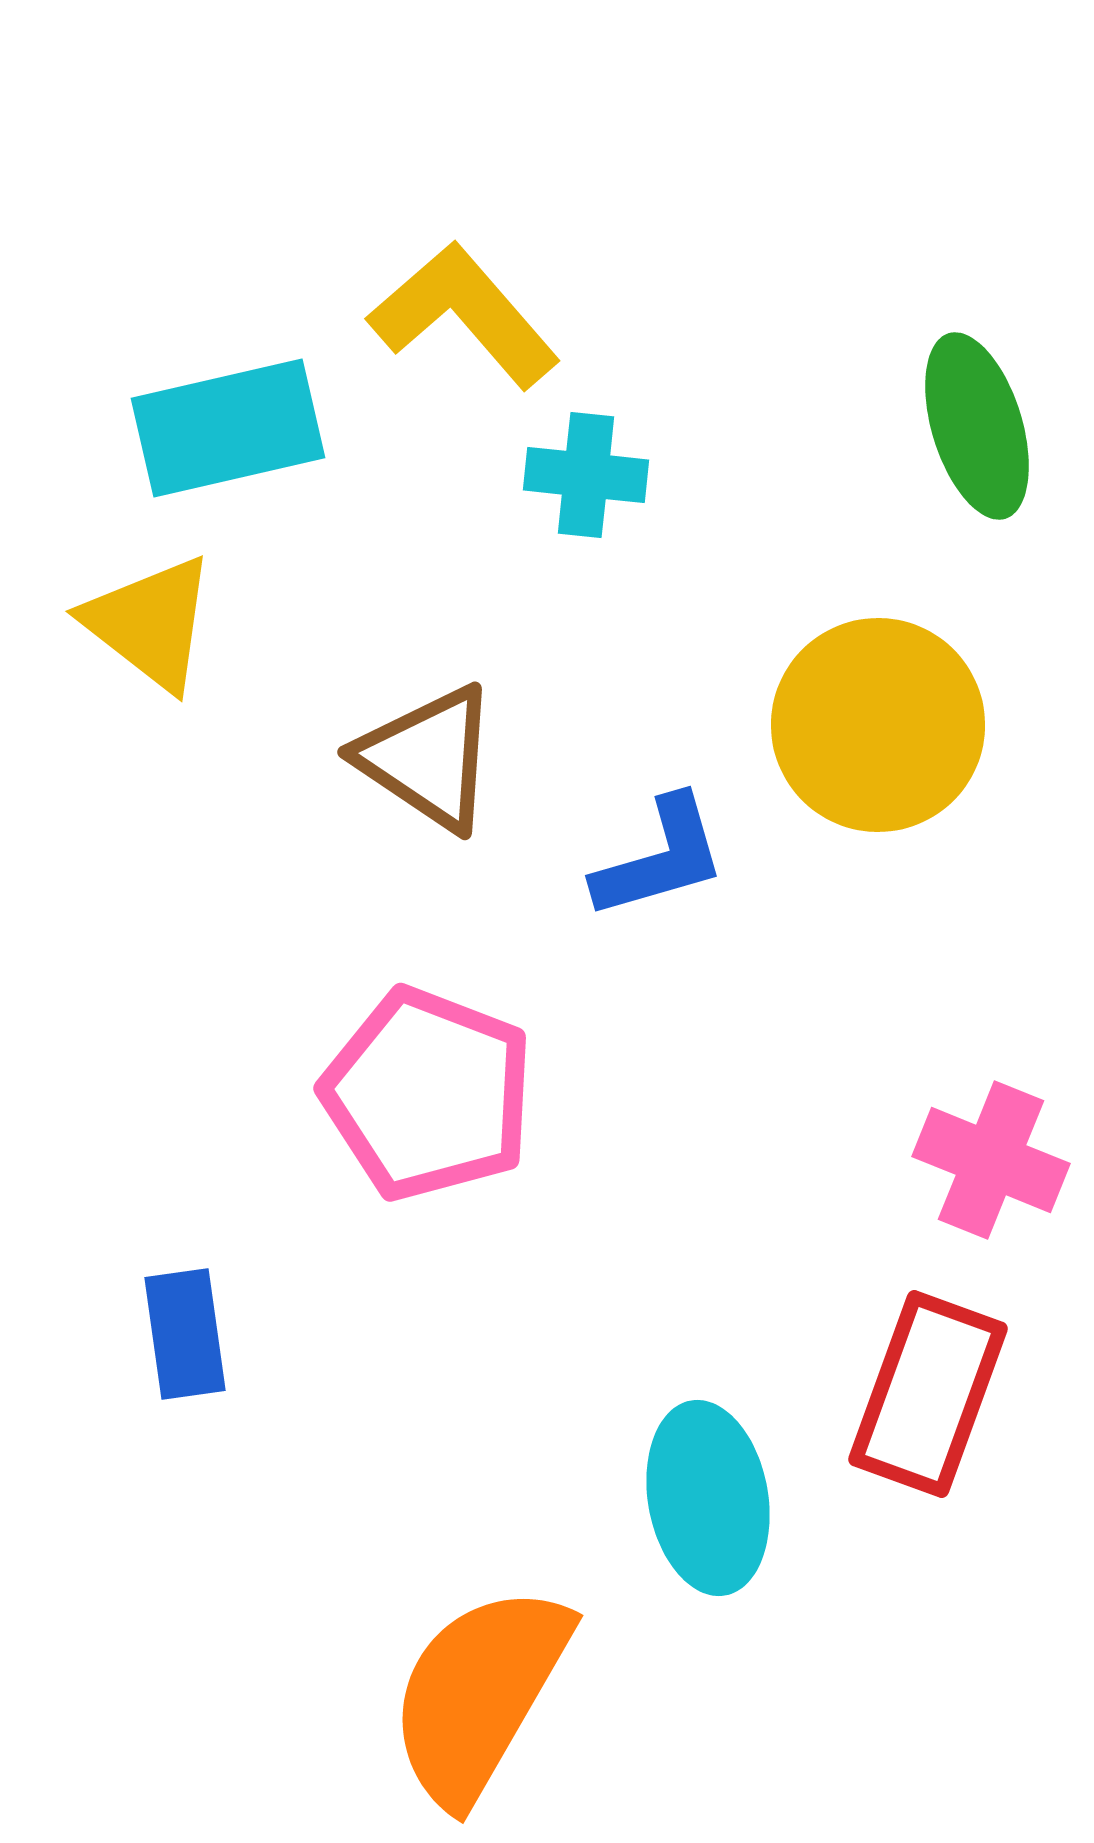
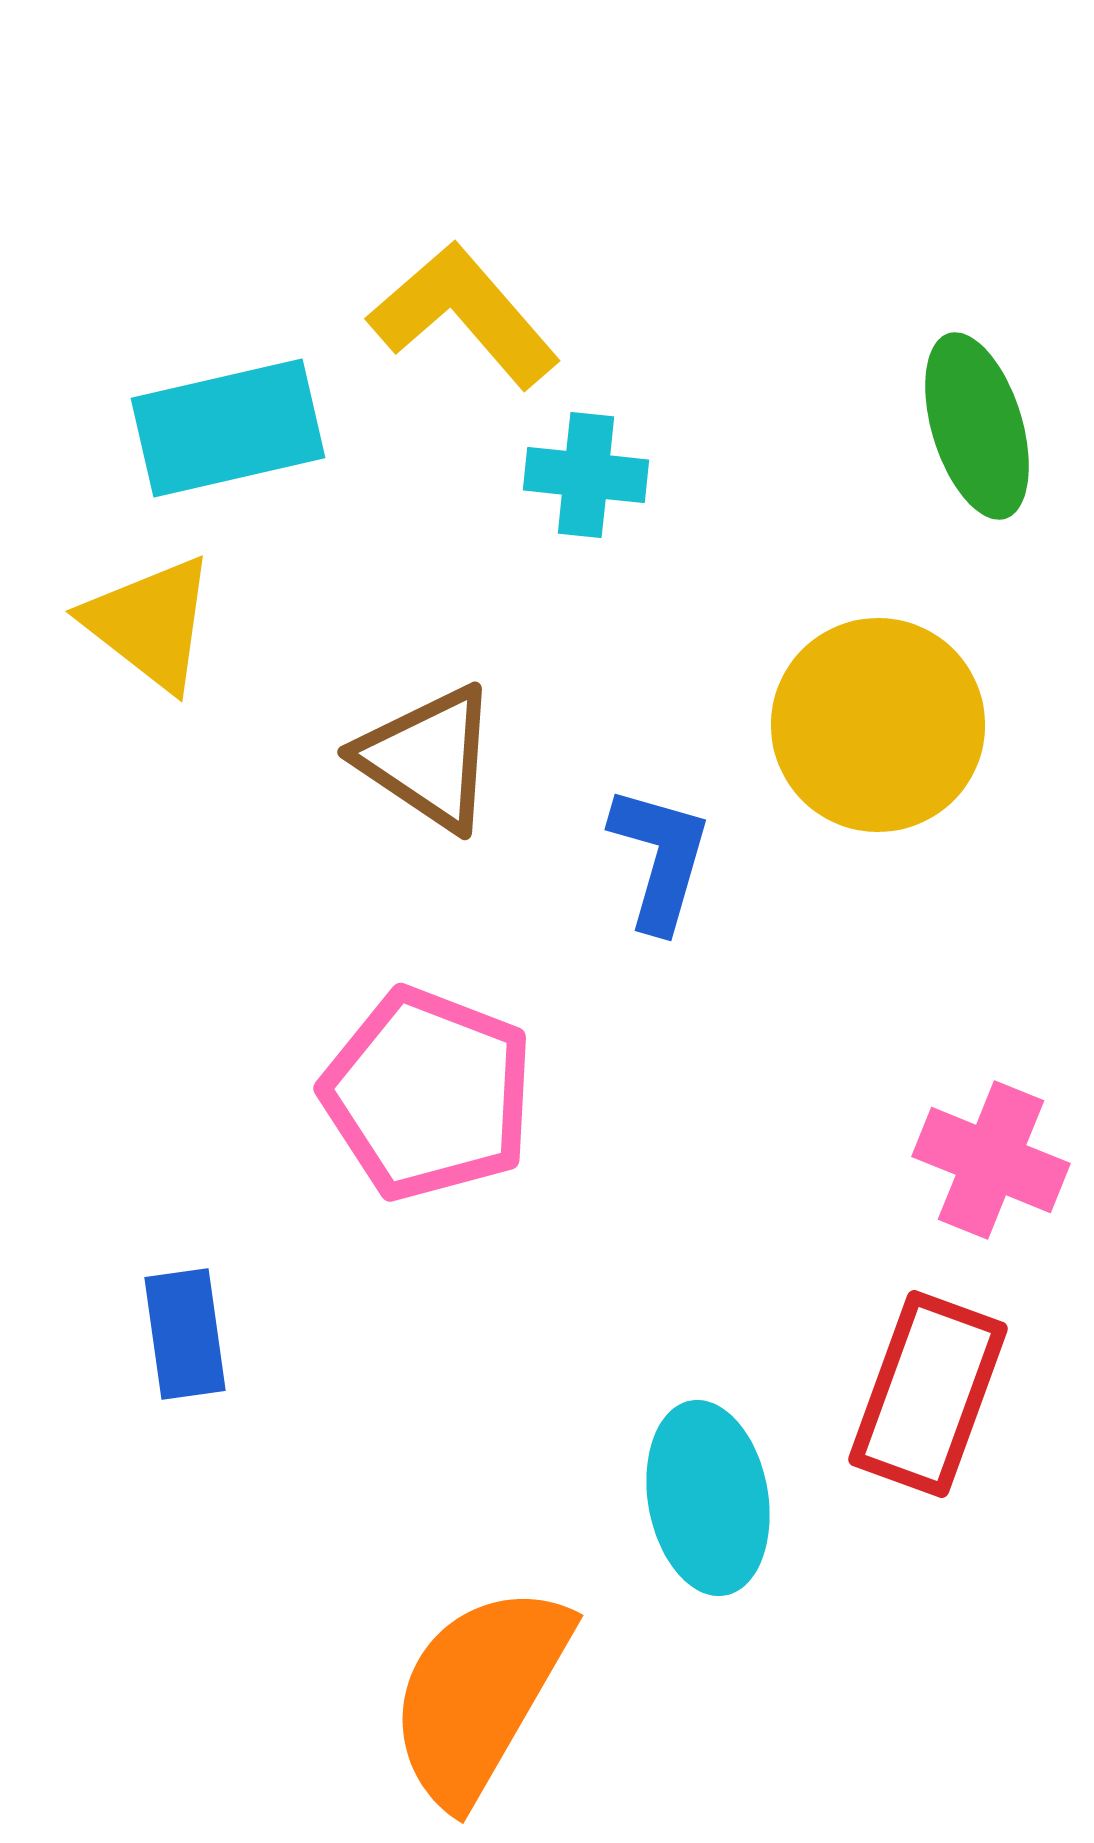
blue L-shape: rotated 58 degrees counterclockwise
